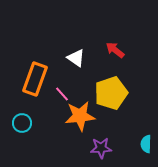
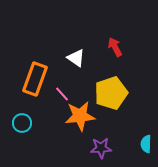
red arrow: moved 3 px up; rotated 24 degrees clockwise
